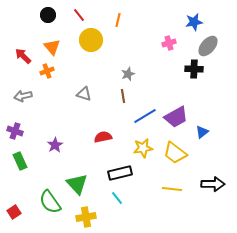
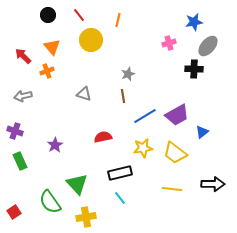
purple trapezoid: moved 1 px right, 2 px up
cyan line: moved 3 px right
